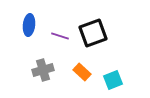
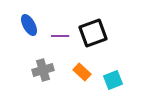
blue ellipse: rotated 35 degrees counterclockwise
purple line: rotated 18 degrees counterclockwise
